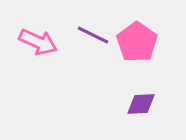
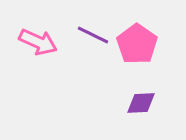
pink pentagon: moved 2 px down
purple diamond: moved 1 px up
